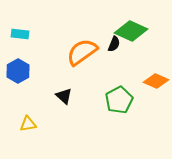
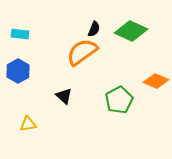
black semicircle: moved 20 px left, 15 px up
